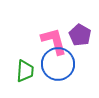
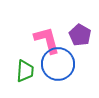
pink L-shape: moved 7 px left, 1 px up
